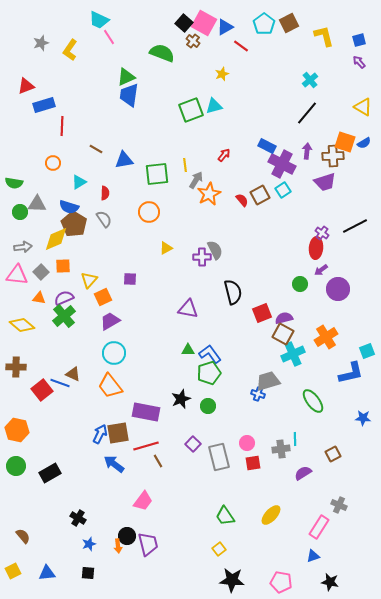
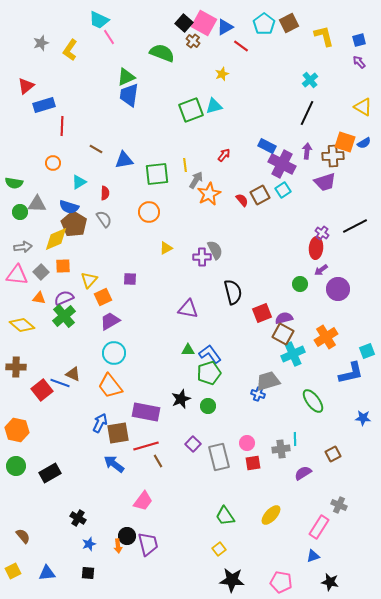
red triangle at (26, 86): rotated 18 degrees counterclockwise
black line at (307, 113): rotated 15 degrees counterclockwise
blue arrow at (100, 434): moved 11 px up
